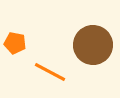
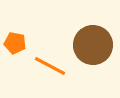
orange line: moved 6 px up
